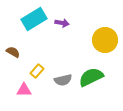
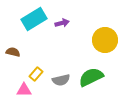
purple arrow: rotated 24 degrees counterclockwise
brown semicircle: rotated 16 degrees counterclockwise
yellow rectangle: moved 1 px left, 3 px down
gray semicircle: moved 2 px left
